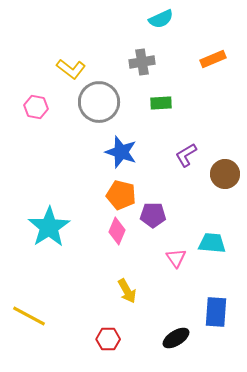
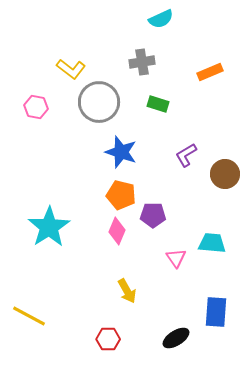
orange rectangle: moved 3 px left, 13 px down
green rectangle: moved 3 px left, 1 px down; rotated 20 degrees clockwise
